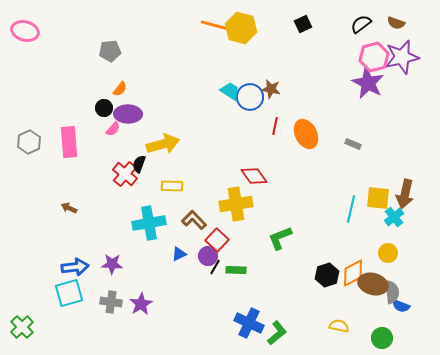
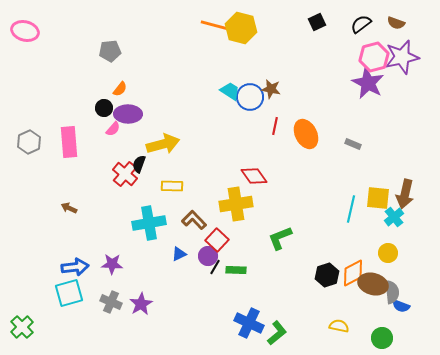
black square at (303, 24): moved 14 px right, 2 px up
gray cross at (111, 302): rotated 15 degrees clockwise
